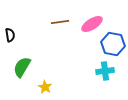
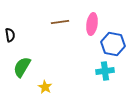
pink ellipse: rotated 50 degrees counterclockwise
